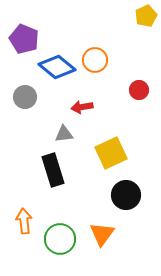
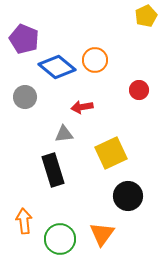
black circle: moved 2 px right, 1 px down
